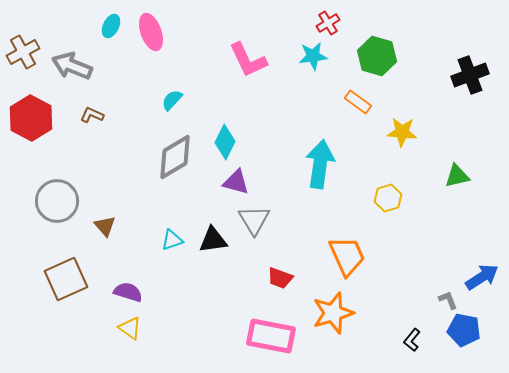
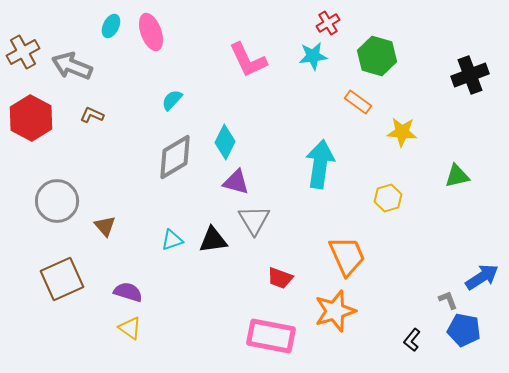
brown square: moved 4 px left
orange star: moved 2 px right, 2 px up
